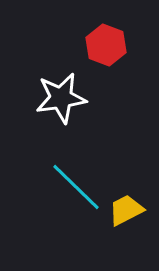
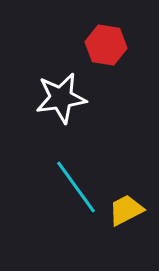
red hexagon: rotated 12 degrees counterclockwise
cyan line: rotated 10 degrees clockwise
